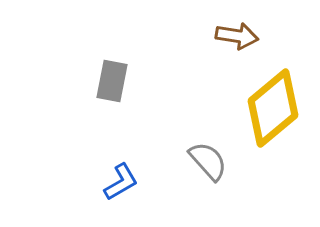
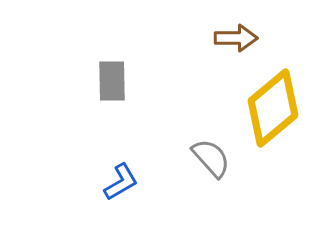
brown arrow: moved 1 px left, 2 px down; rotated 9 degrees counterclockwise
gray rectangle: rotated 12 degrees counterclockwise
gray semicircle: moved 3 px right, 3 px up
